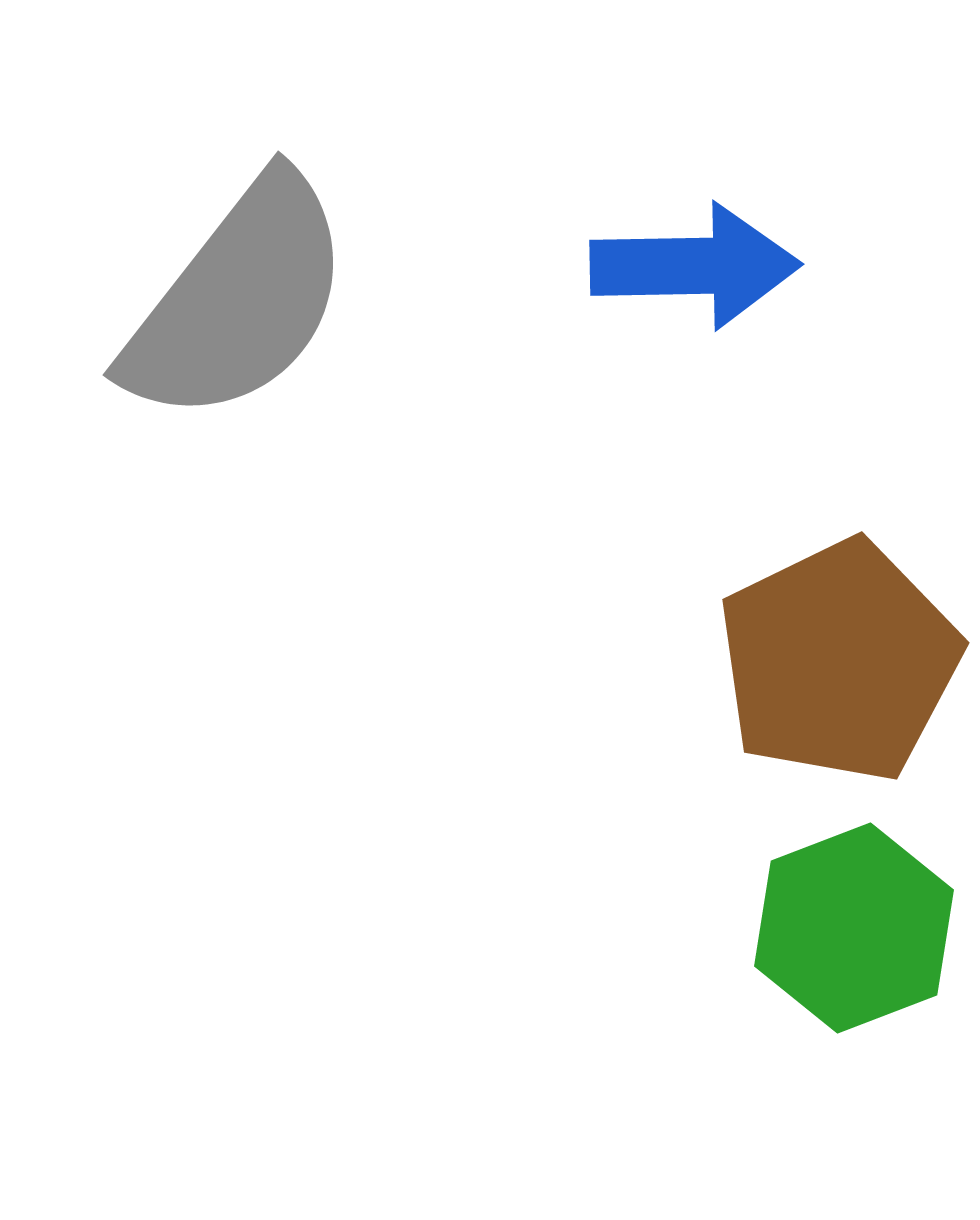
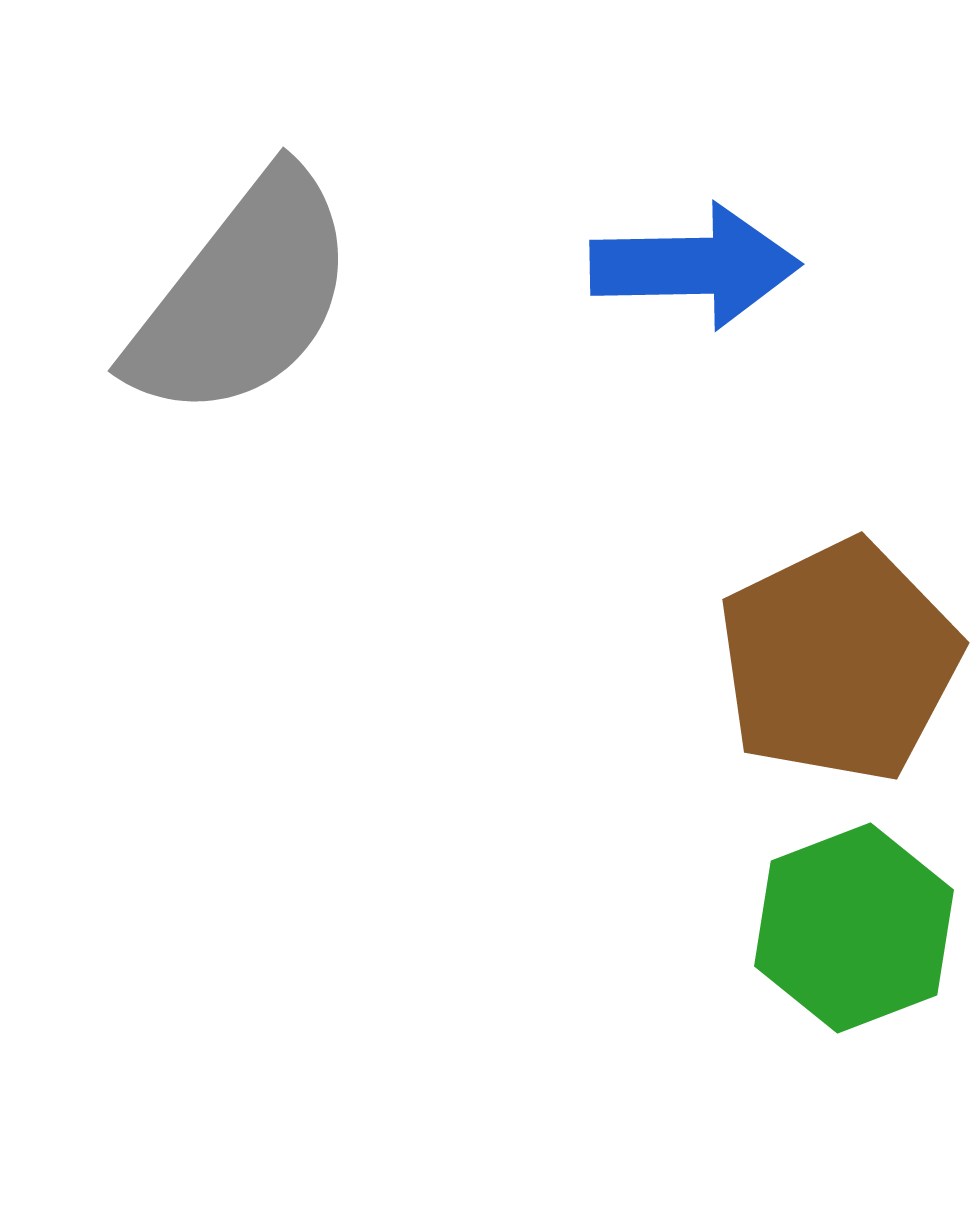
gray semicircle: moved 5 px right, 4 px up
